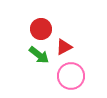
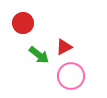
red circle: moved 18 px left, 6 px up
